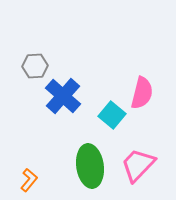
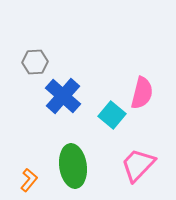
gray hexagon: moved 4 px up
green ellipse: moved 17 px left
